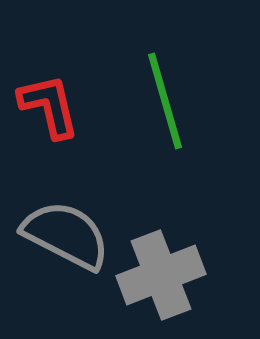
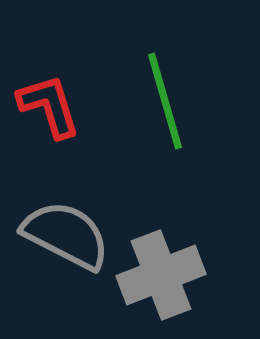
red L-shape: rotated 4 degrees counterclockwise
